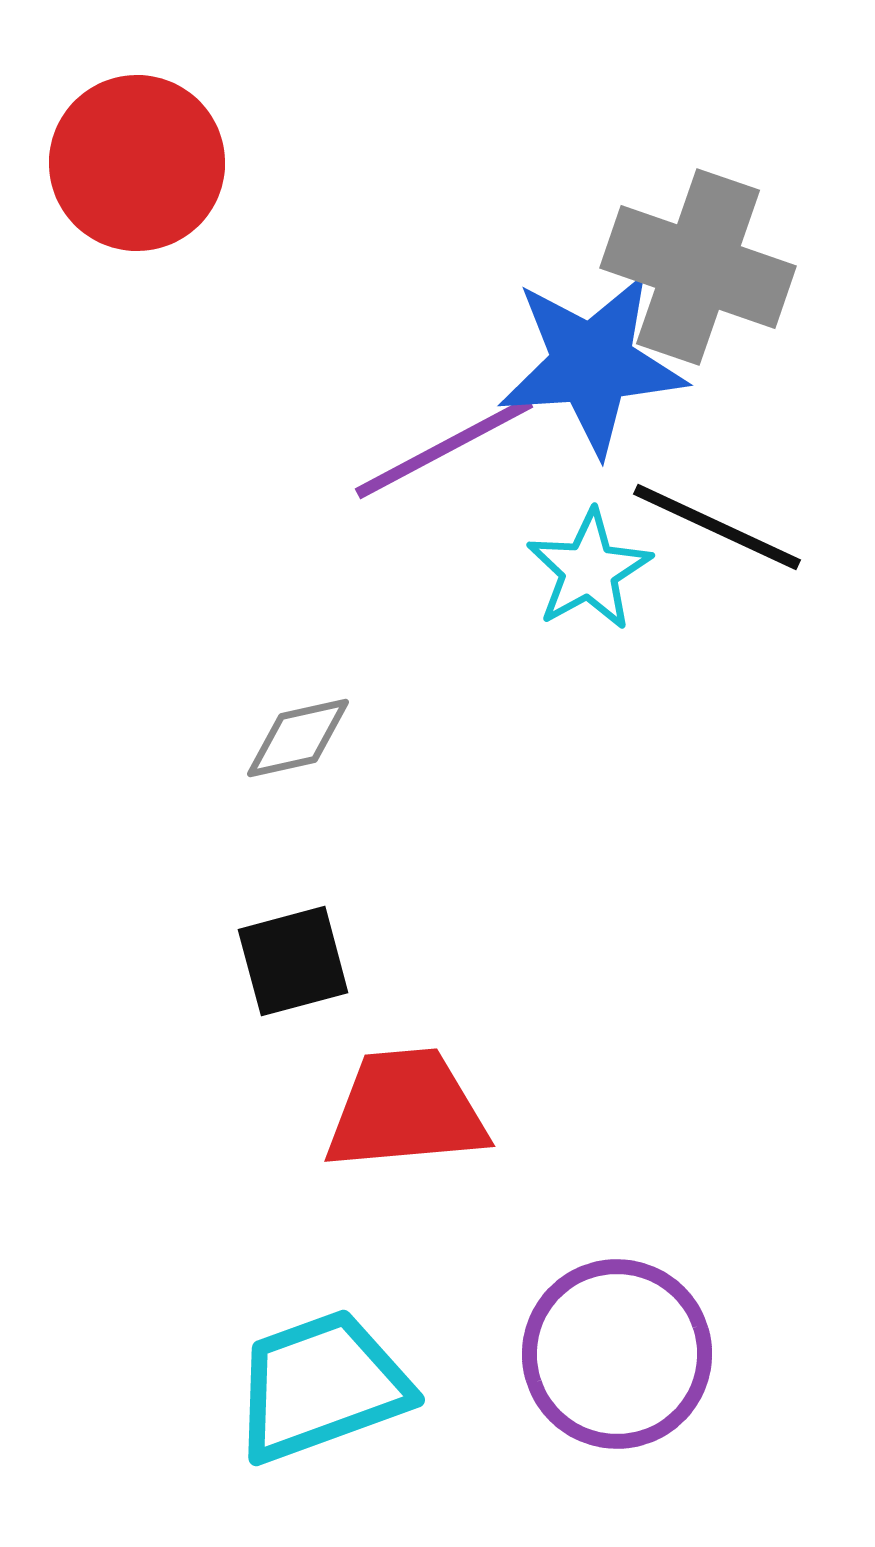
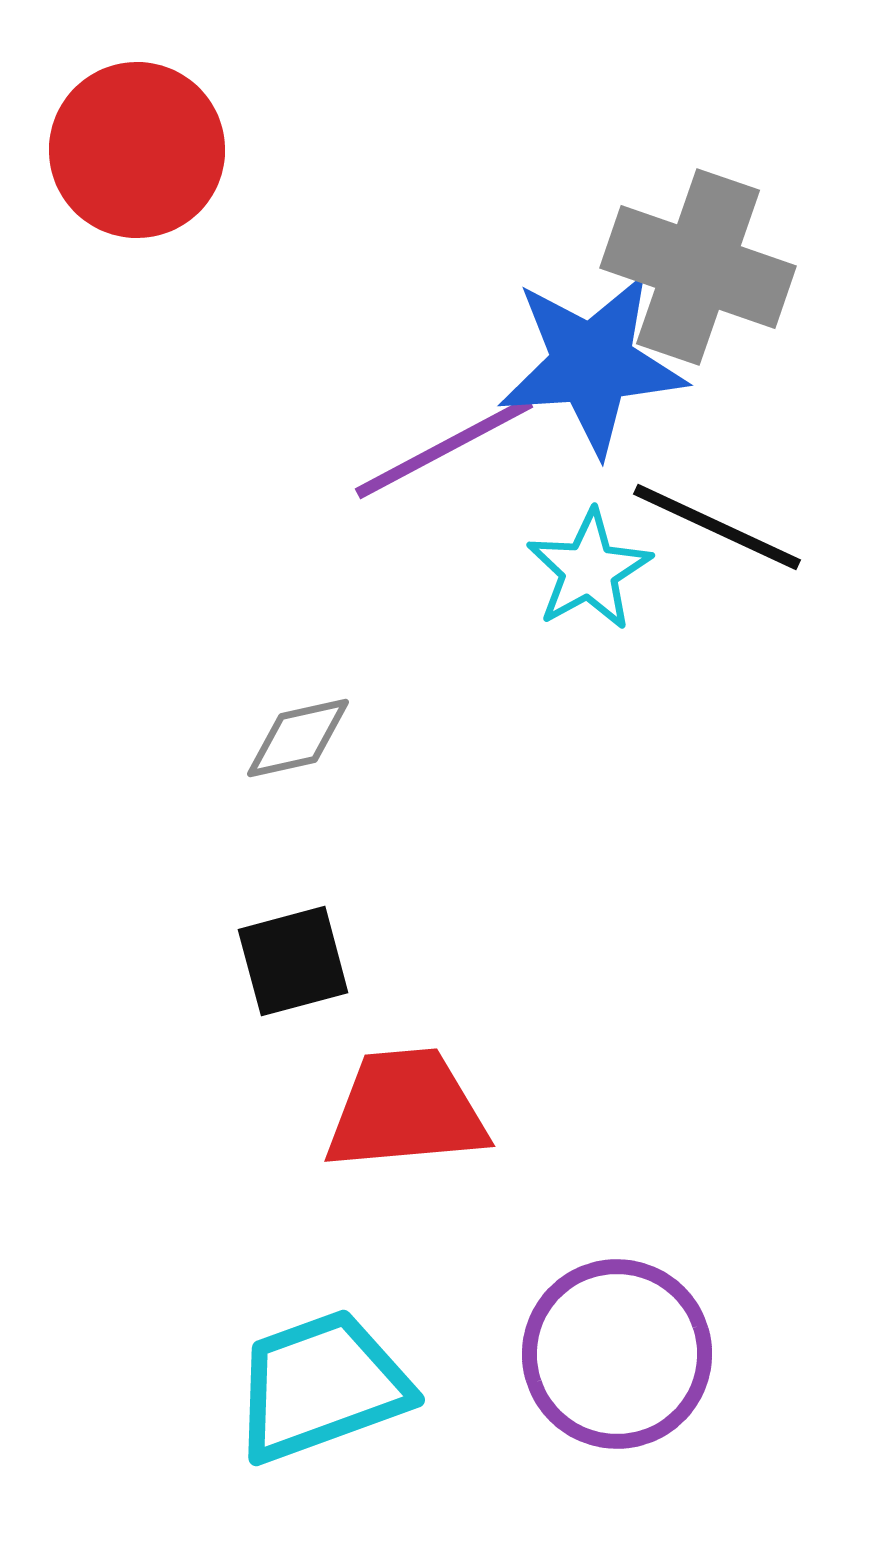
red circle: moved 13 px up
